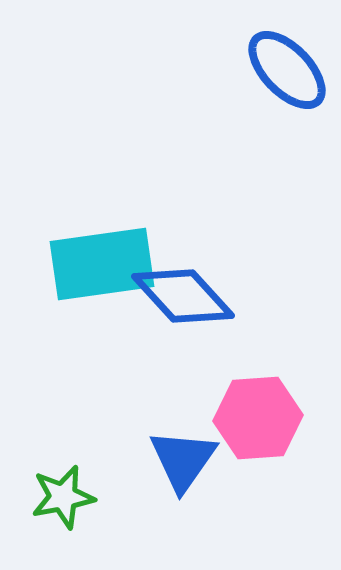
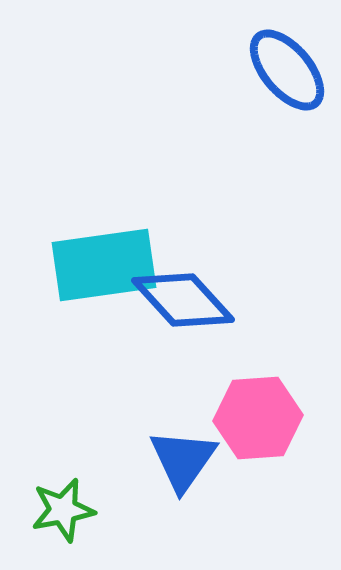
blue ellipse: rotated 4 degrees clockwise
cyan rectangle: moved 2 px right, 1 px down
blue diamond: moved 4 px down
green star: moved 13 px down
